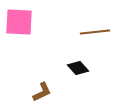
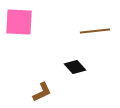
brown line: moved 1 px up
black diamond: moved 3 px left, 1 px up
